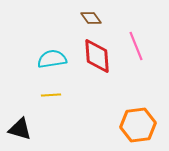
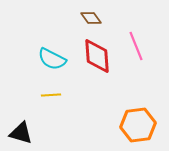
cyan semicircle: rotated 144 degrees counterclockwise
black triangle: moved 1 px right, 4 px down
